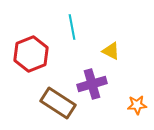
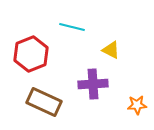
cyan line: rotated 65 degrees counterclockwise
yellow triangle: moved 1 px up
purple cross: moved 1 px right; rotated 12 degrees clockwise
brown rectangle: moved 14 px left, 1 px up; rotated 8 degrees counterclockwise
